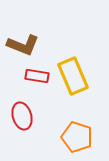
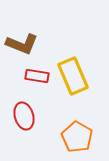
brown L-shape: moved 1 px left, 1 px up
red ellipse: moved 2 px right
orange pentagon: rotated 12 degrees clockwise
